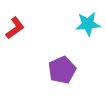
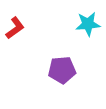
purple pentagon: rotated 20 degrees clockwise
